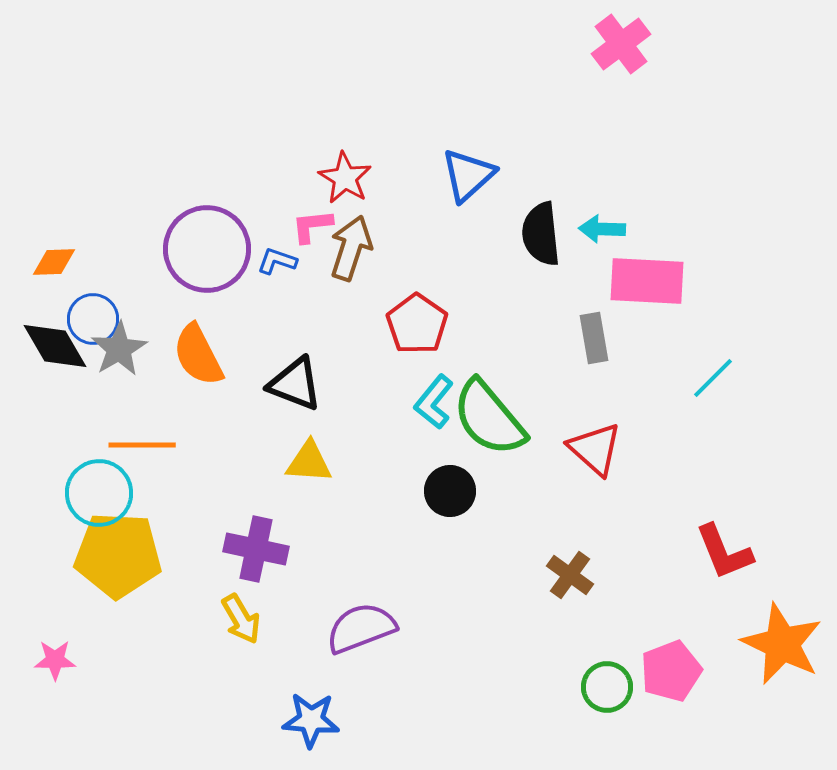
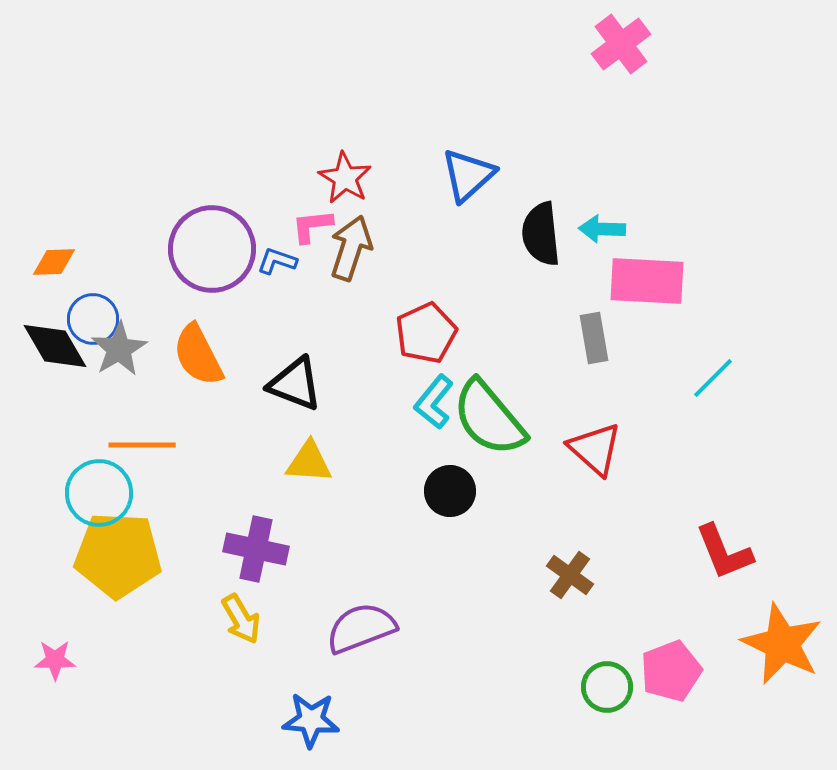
purple circle: moved 5 px right
red pentagon: moved 9 px right, 9 px down; rotated 12 degrees clockwise
